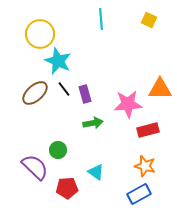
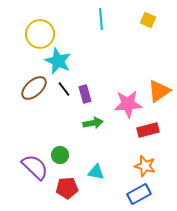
yellow square: moved 1 px left
orange triangle: moved 1 px left, 2 px down; rotated 35 degrees counterclockwise
brown ellipse: moved 1 px left, 5 px up
green circle: moved 2 px right, 5 px down
cyan triangle: rotated 24 degrees counterclockwise
